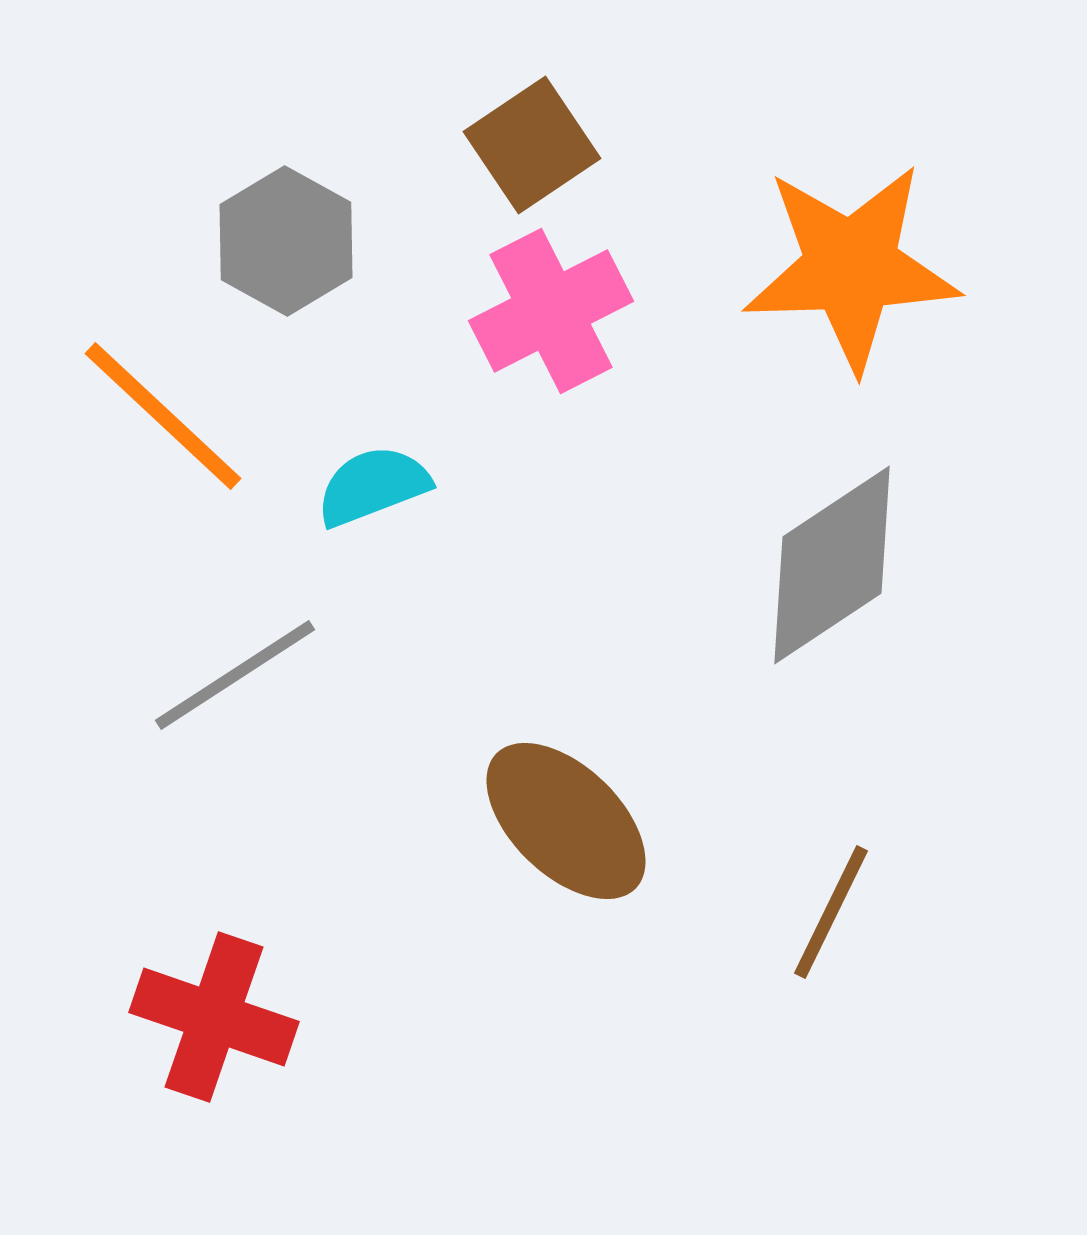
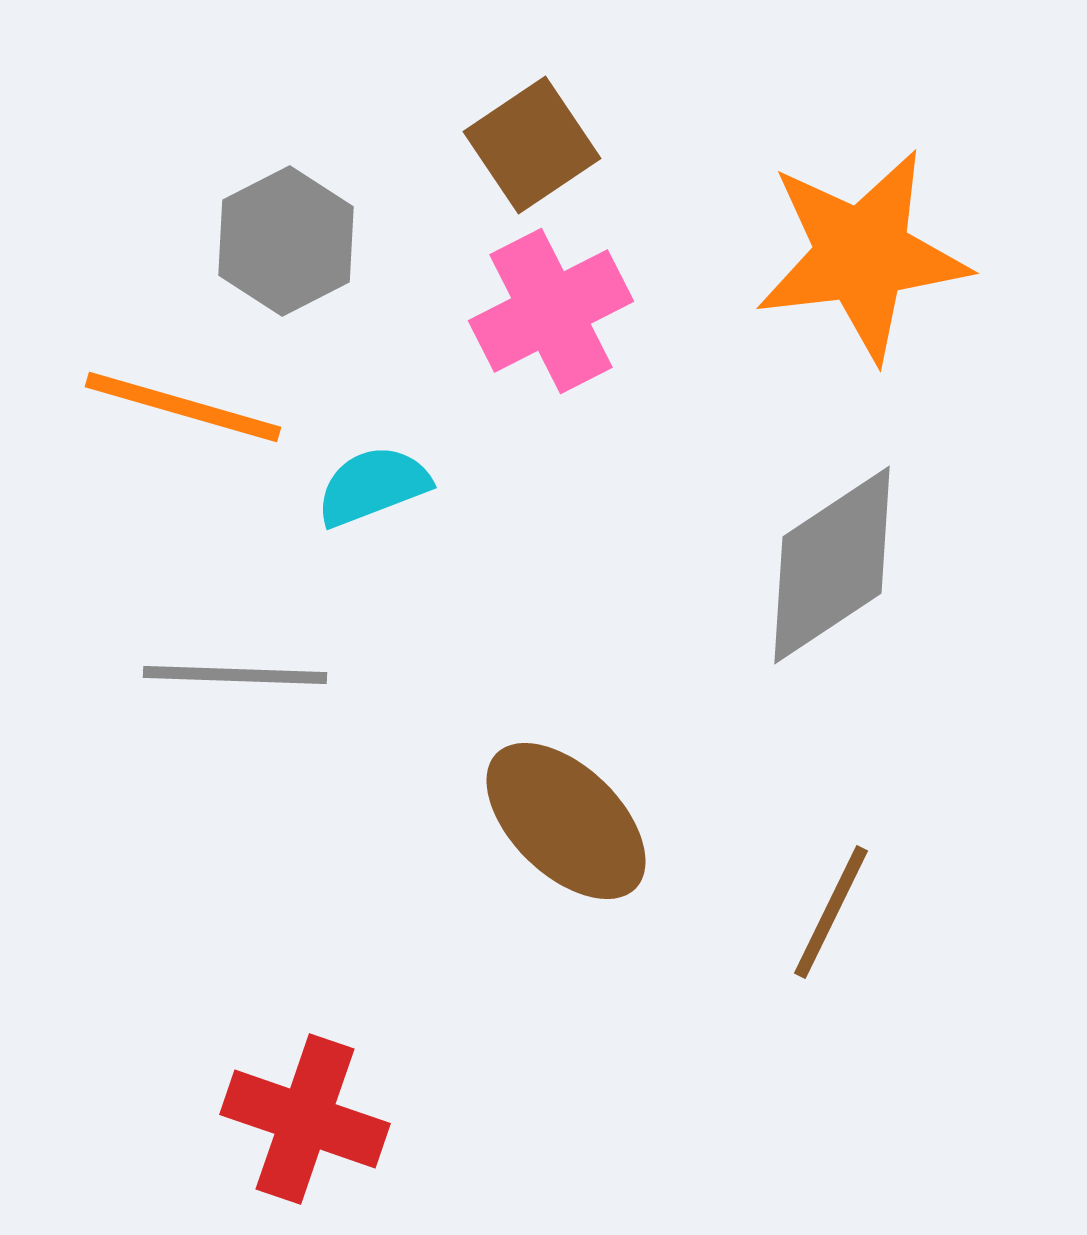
gray hexagon: rotated 4 degrees clockwise
orange star: moved 11 px right, 12 px up; rotated 5 degrees counterclockwise
orange line: moved 20 px right, 9 px up; rotated 27 degrees counterclockwise
gray line: rotated 35 degrees clockwise
red cross: moved 91 px right, 102 px down
